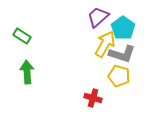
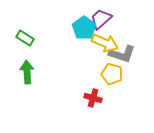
purple trapezoid: moved 3 px right, 2 px down
cyan pentagon: moved 39 px left
green rectangle: moved 3 px right, 2 px down
yellow arrow: moved 1 px up; rotated 84 degrees clockwise
yellow pentagon: moved 7 px left, 2 px up
